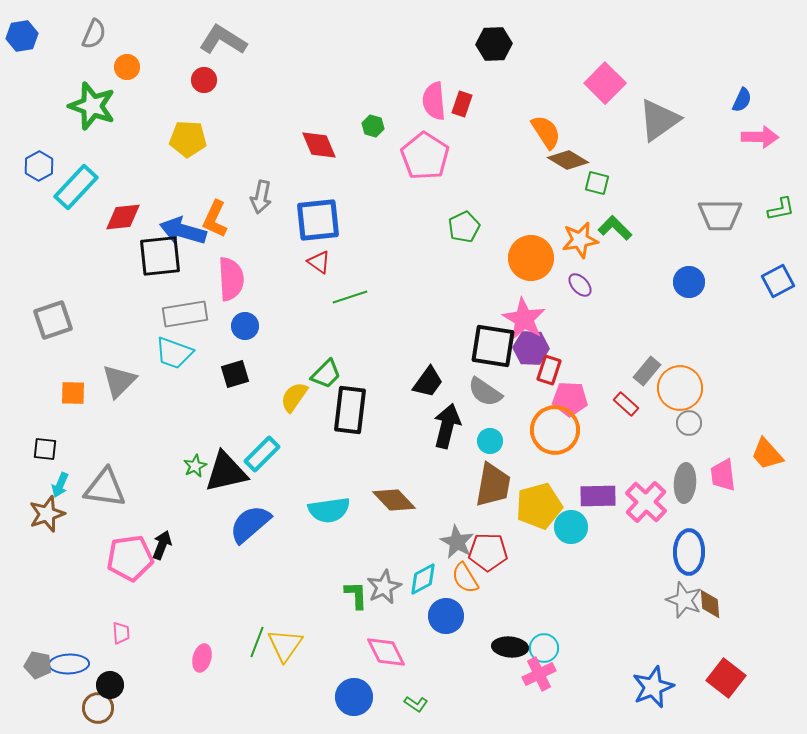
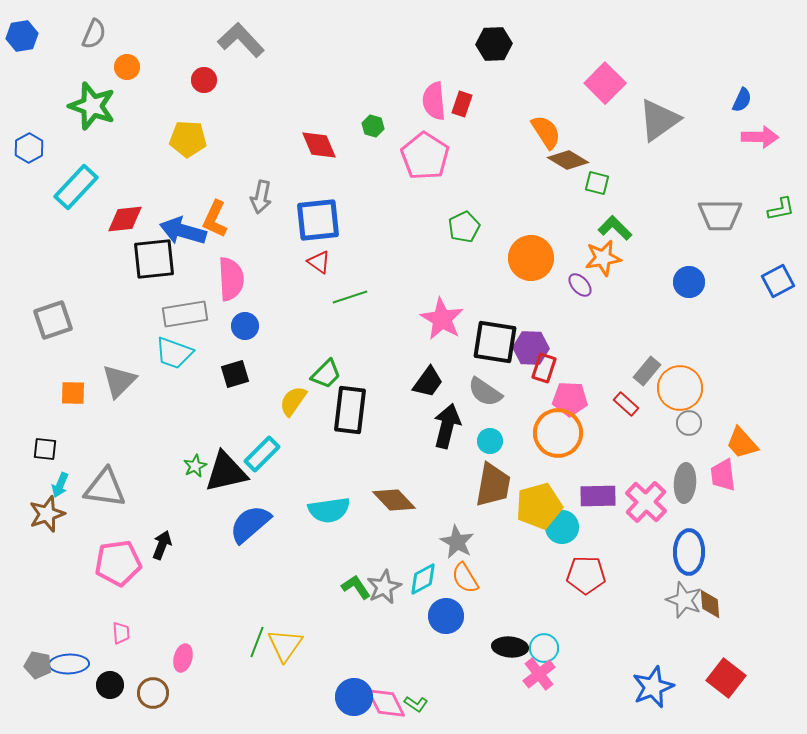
gray L-shape at (223, 40): moved 18 px right; rotated 15 degrees clockwise
blue hexagon at (39, 166): moved 10 px left, 18 px up
red diamond at (123, 217): moved 2 px right, 2 px down
orange star at (580, 240): moved 23 px right, 18 px down
black square at (160, 256): moved 6 px left, 3 px down
pink star at (524, 319): moved 82 px left
black square at (493, 346): moved 2 px right, 4 px up
red rectangle at (549, 370): moved 5 px left, 2 px up
yellow semicircle at (294, 397): moved 1 px left, 4 px down
orange circle at (555, 430): moved 3 px right, 3 px down
orange trapezoid at (767, 454): moved 25 px left, 11 px up
cyan circle at (571, 527): moved 9 px left
red pentagon at (488, 552): moved 98 px right, 23 px down
pink pentagon at (130, 558): moved 12 px left, 5 px down
green L-shape at (356, 595): moved 8 px up; rotated 32 degrees counterclockwise
pink diamond at (386, 652): moved 51 px down
pink ellipse at (202, 658): moved 19 px left
pink cross at (539, 674): rotated 12 degrees counterclockwise
brown circle at (98, 708): moved 55 px right, 15 px up
